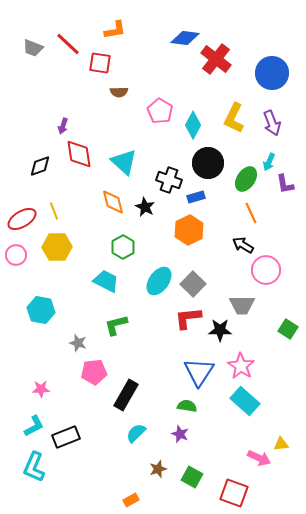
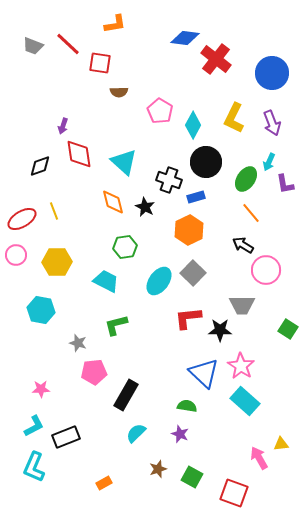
orange L-shape at (115, 30): moved 6 px up
gray trapezoid at (33, 48): moved 2 px up
black circle at (208, 163): moved 2 px left, 1 px up
orange line at (251, 213): rotated 15 degrees counterclockwise
yellow hexagon at (57, 247): moved 15 px down
green hexagon at (123, 247): moved 2 px right; rotated 20 degrees clockwise
gray square at (193, 284): moved 11 px up
blue triangle at (199, 372): moved 5 px right, 1 px down; rotated 20 degrees counterclockwise
pink arrow at (259, 458): rotated 145 degrees counterclockwise
orange rectangle at (131, 500): moved 27 px left, 17 px up
